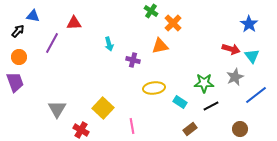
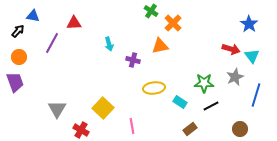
blue line: rotated 35 degrees counterclockwise
